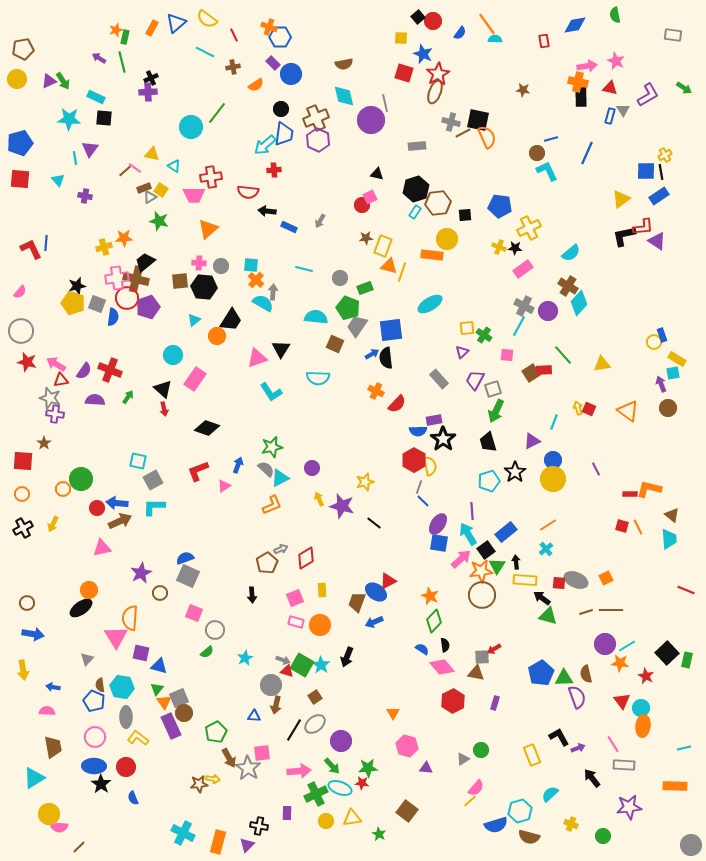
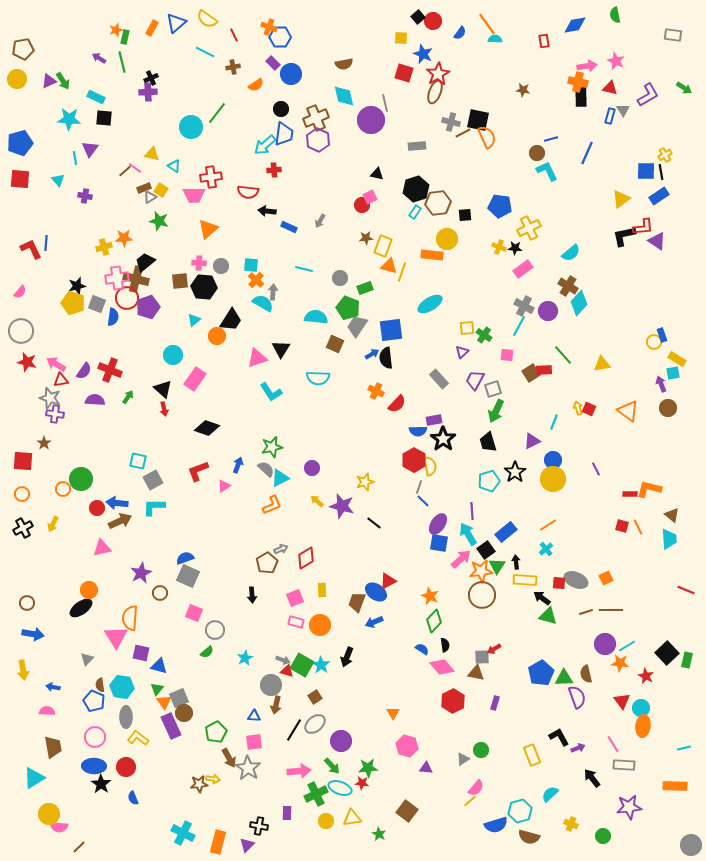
yellow arrow at (319, 499): moved 2 px left, 2 px down; rotated 24 degrees counterclockwise
pink square at (262, 753): moved 8 px left, 11 px up
